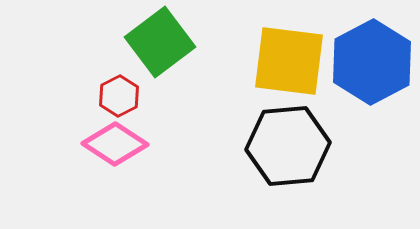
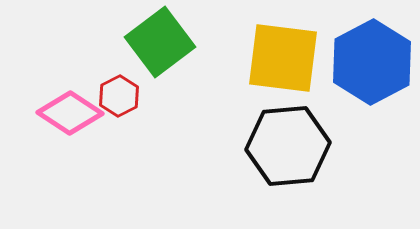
yellow square: moved 6 px left, 3 px up
pink diamond: moved 45 px left, 31 px up
